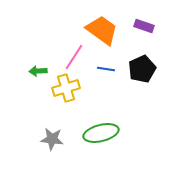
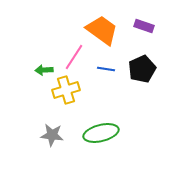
green arrow: moved 6 px right, 1 px up
yellow cross: moved 2 px down
gray star: moved 4 px up
